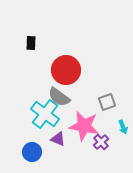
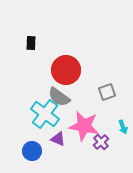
gray square: moved 10 px up
blue circle: moved 1 px up
